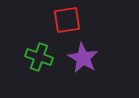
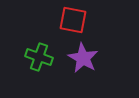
red square: moved 6 px right; rotated 20 degrees clockwise
